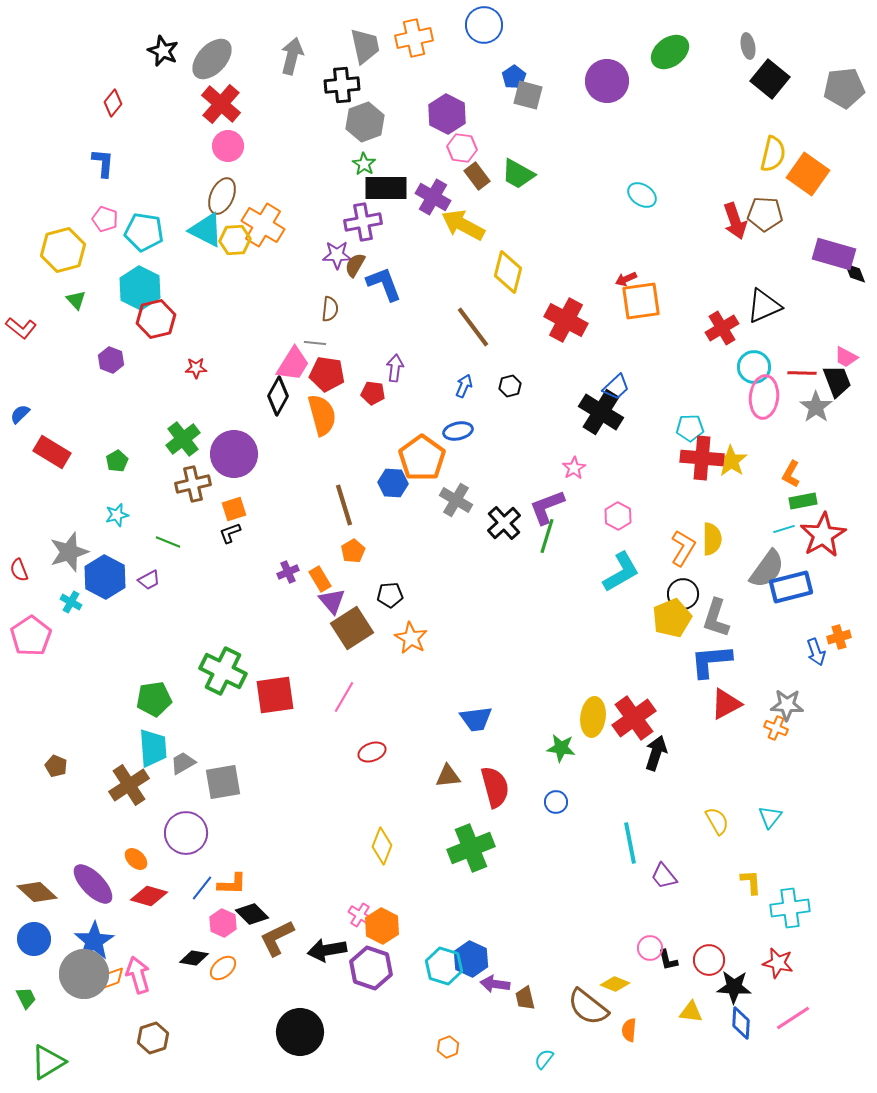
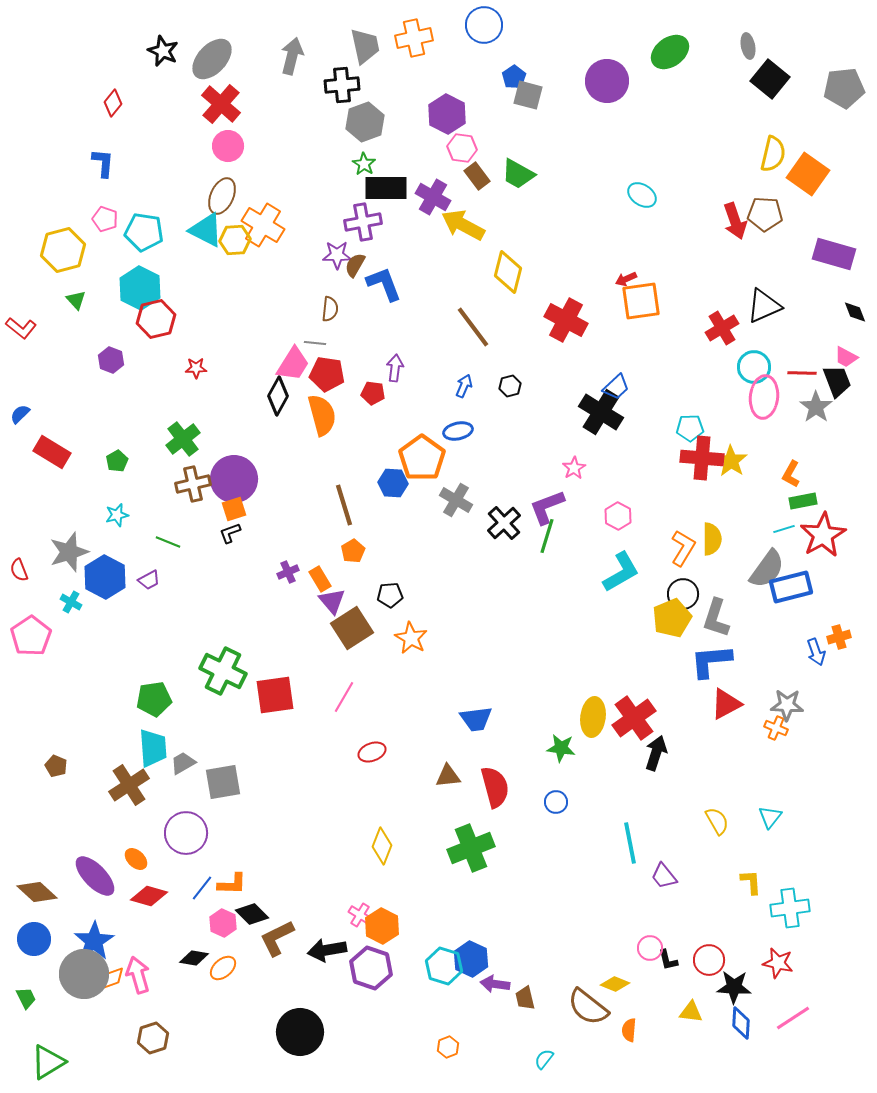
black diamond at (855, 273): moved 39 px down
purple circle at (234, 454): moved 25 px down
purple ellipse at (93, 884): moved 2 px right, 8 px up
